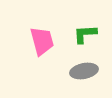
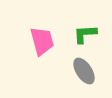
gray ellipse: rotated 68 degrees clockwise
